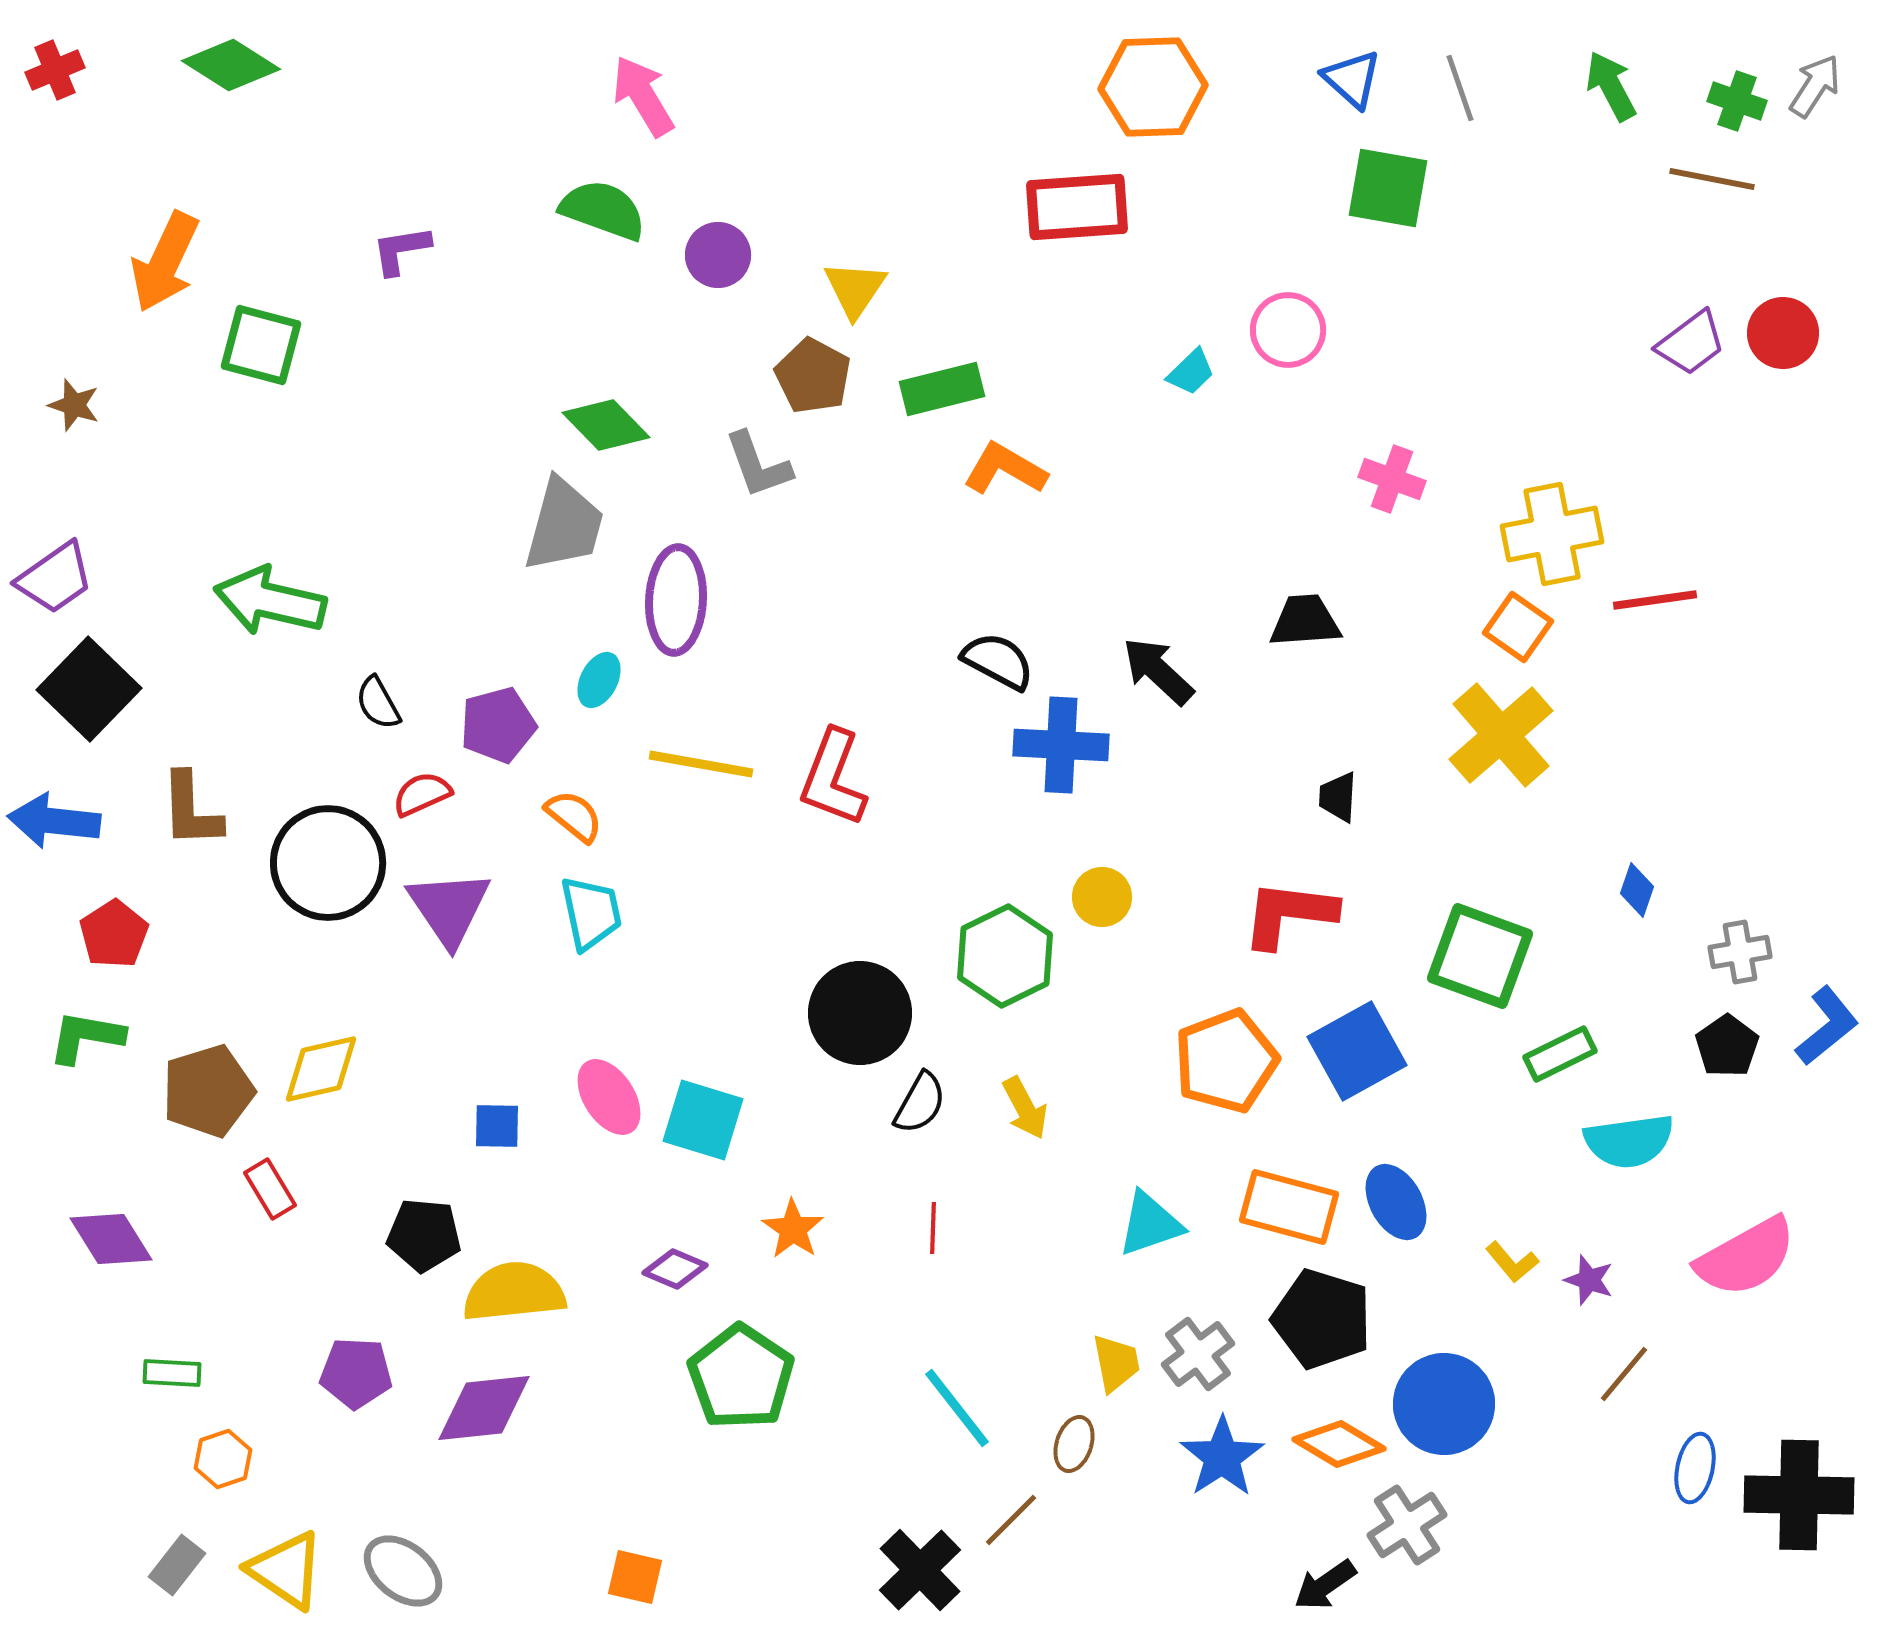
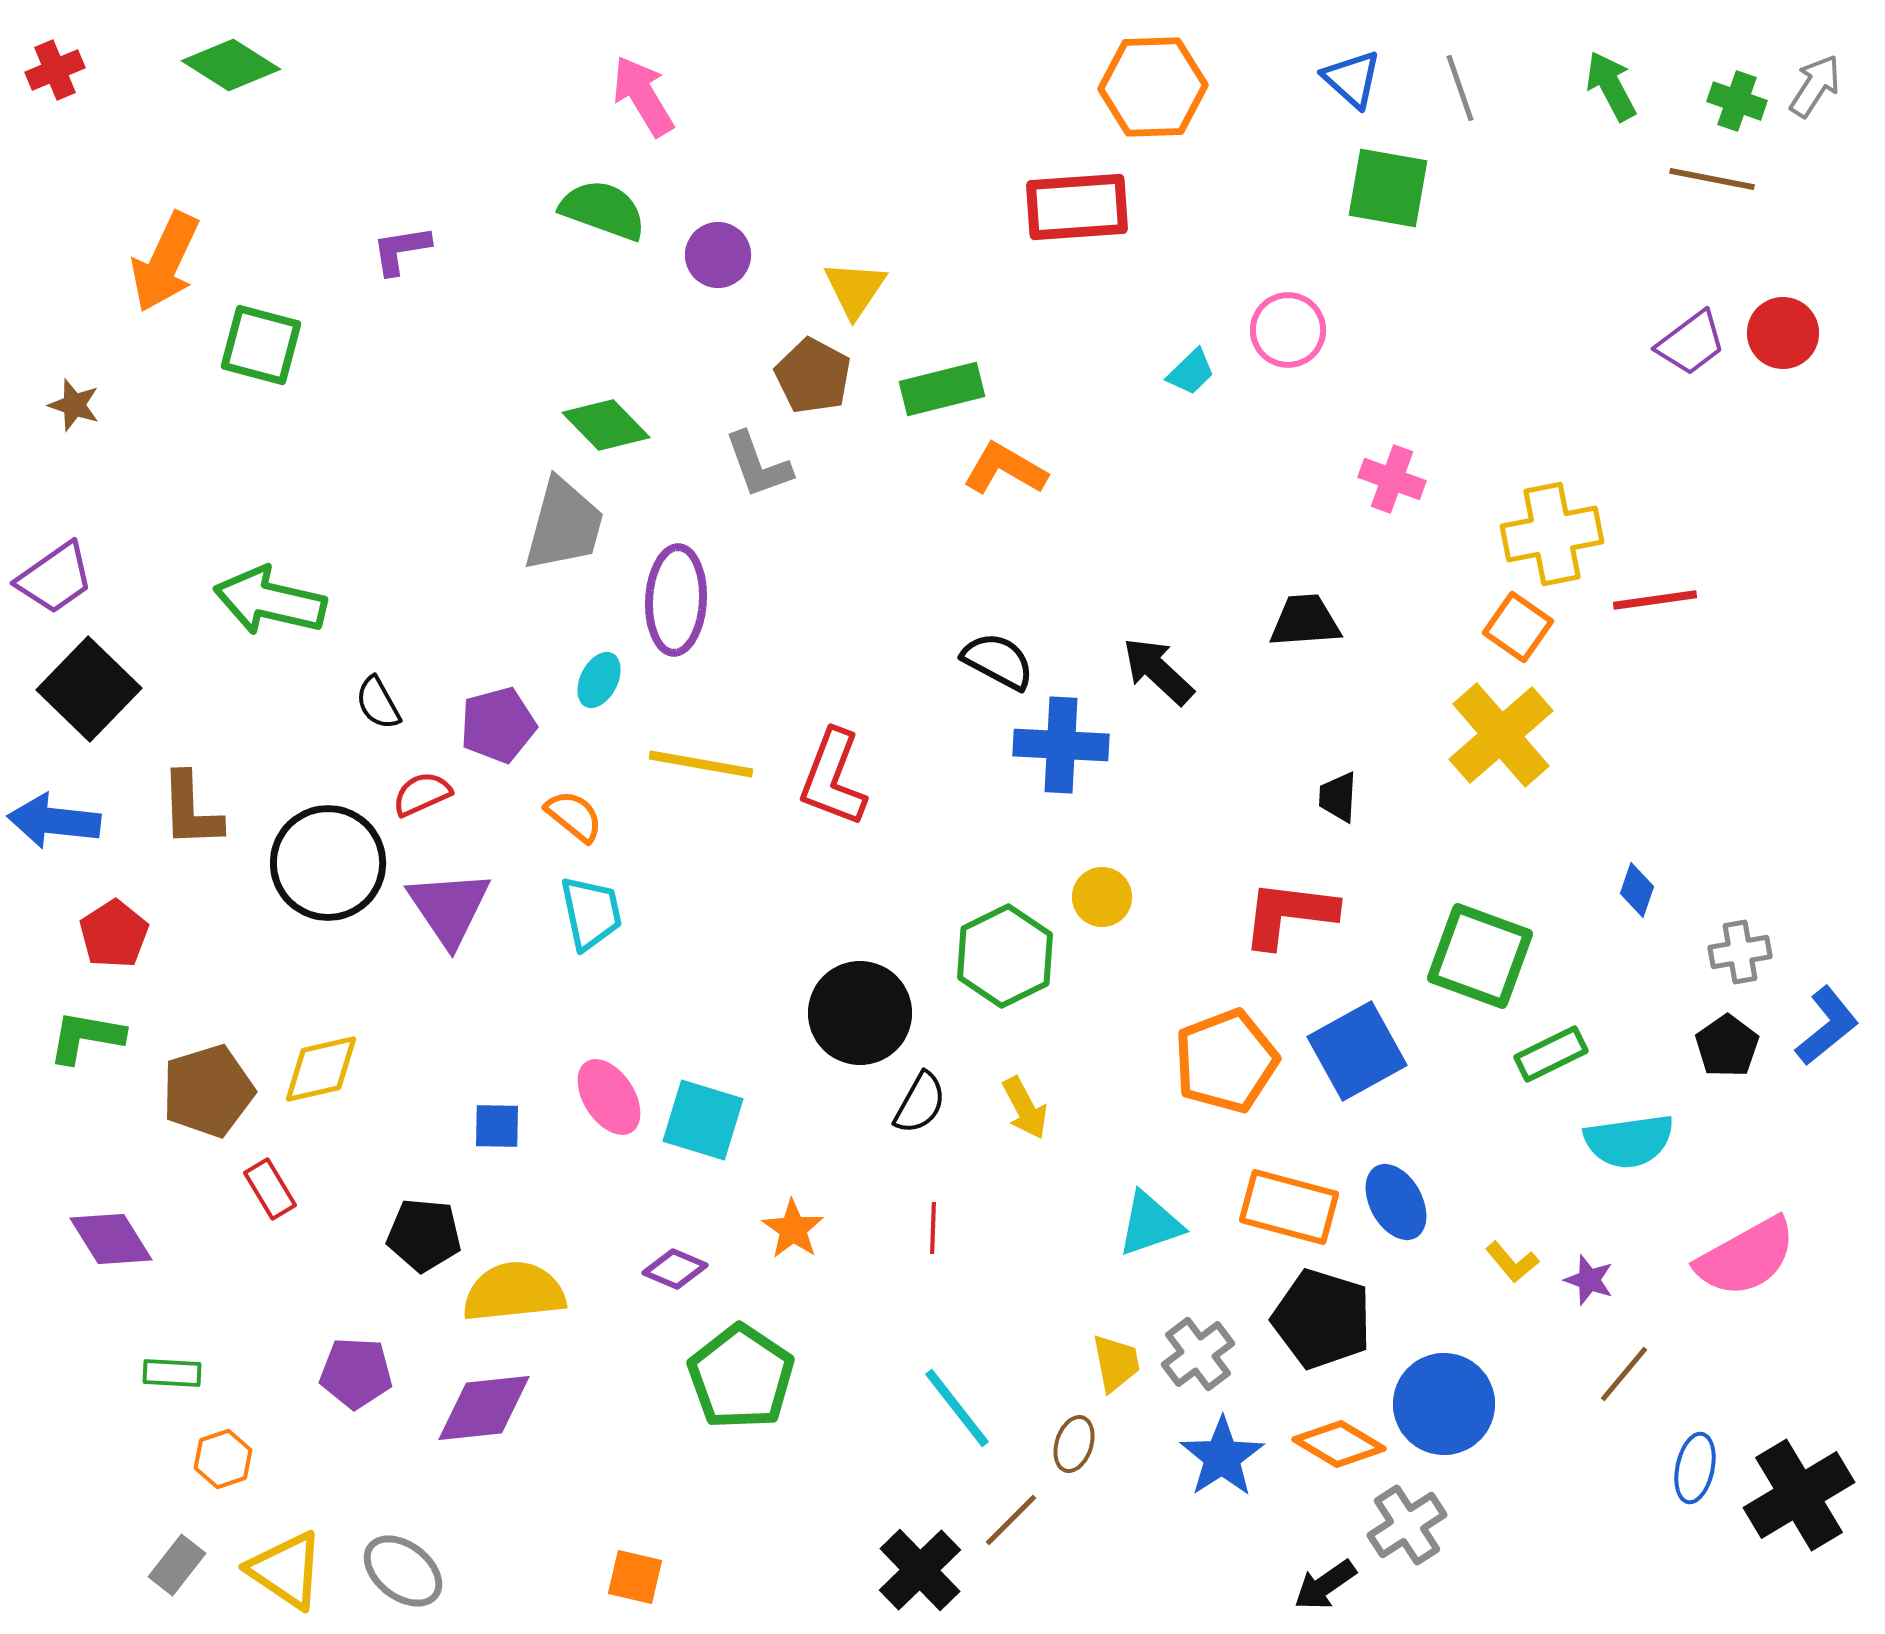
green rectangle at (1560, 1054): moved 9 px left
black cross at (1799, 1495): rotated 32 degrees counterclockwise
